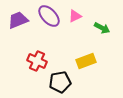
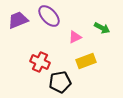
pink triangle: moved 21 px down
red cross: moved 3 px right, 1 px down
